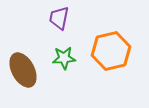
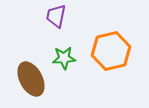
purple trapezoid: moved 3 px left, 2 px up
brown ellipse: moved 8 px right, 9 px down
